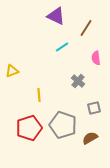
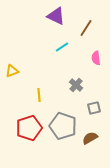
gray cross: moved 2 px left, 4 px down
gray pentagon: moved 1 px down
